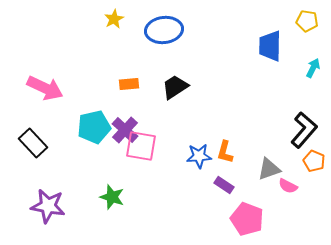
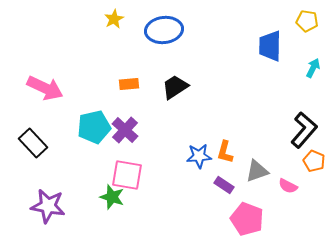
pink square: moved 14 px left, 29 px down
gray triangle: moved 12 px left, 2 px down
